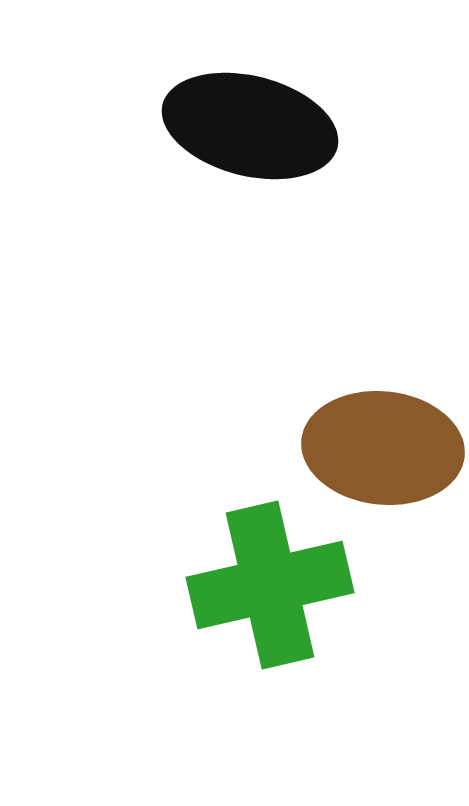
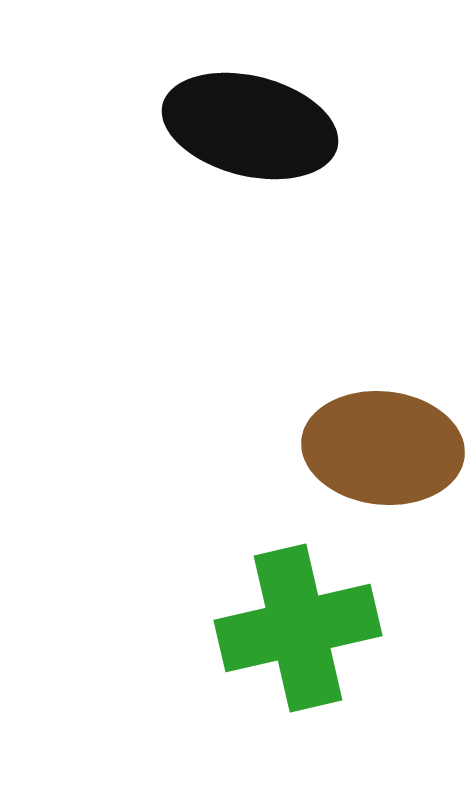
green cross: moved 28 px right, 43 px down
